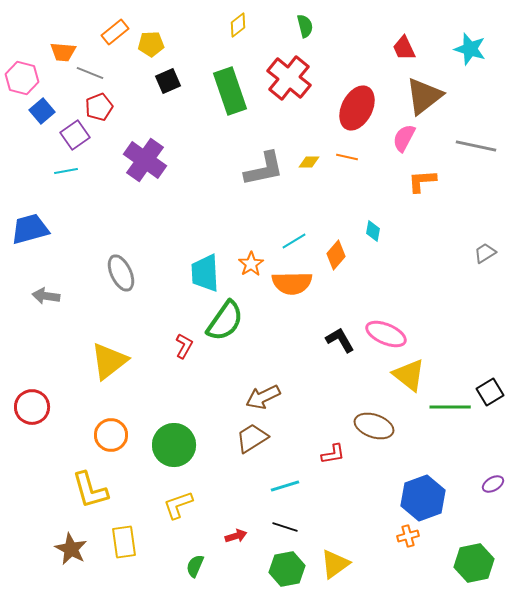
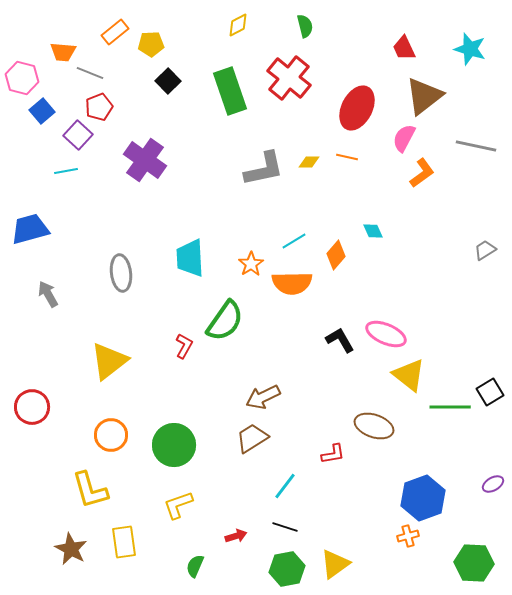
yellow diamond at (238, 25): rotated 10 degrees clockwise
black square at (168, 81): rotated 20 degrees counterclockwise
purple square at (75, 135): moved 3 px right; rotated 12 degrees counterclockwise
orange L-shape at (422, 181): moved 8 px up; rotated 148 degrees clockwise
cyan diamond at (373, 231): rotated 35 degrees counterclockwise
gray trapezoid at (485, 253): moved 3 px up
gray ellipse at (121, 273): rotated 18 degrees clockwise
cyan trapezoid at (205, 273): moved 15 px left, 15 px up
gray arrow at (46, 296): moved 2 px right, 2 px up; rotated 52 degrees clockwise
cyan line at (285, 486): rotated 36 degrees counterclockwise
green hexagon at (474, 563): rotated 15 degrees clockwise
